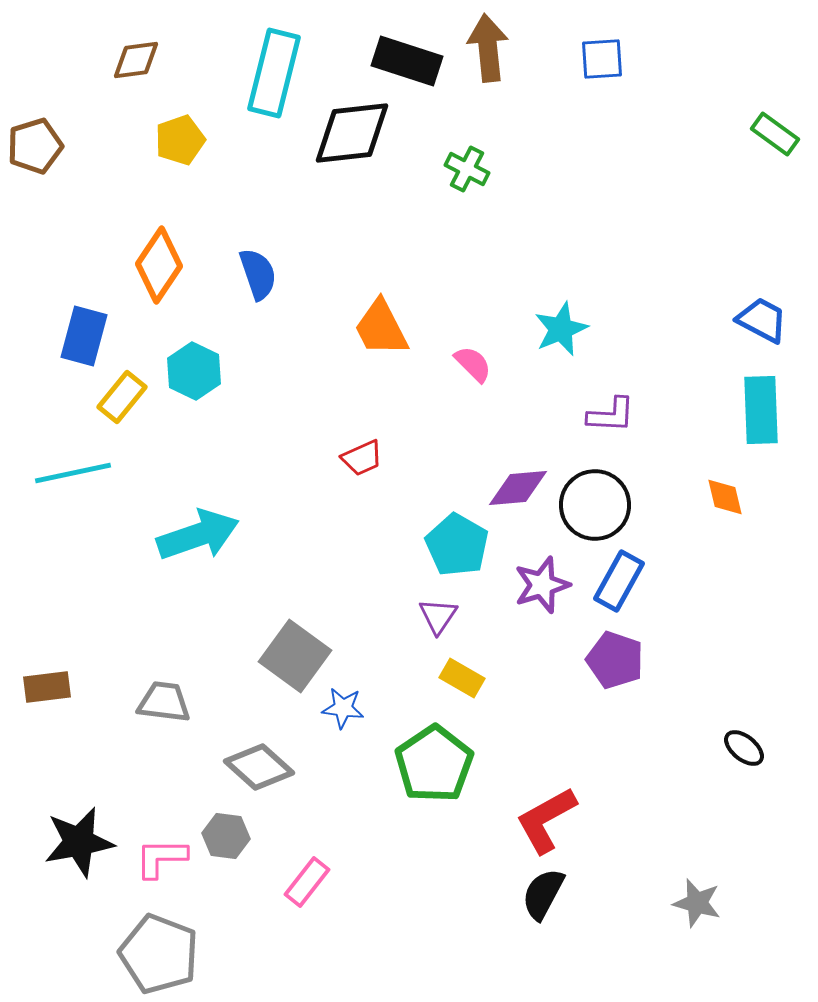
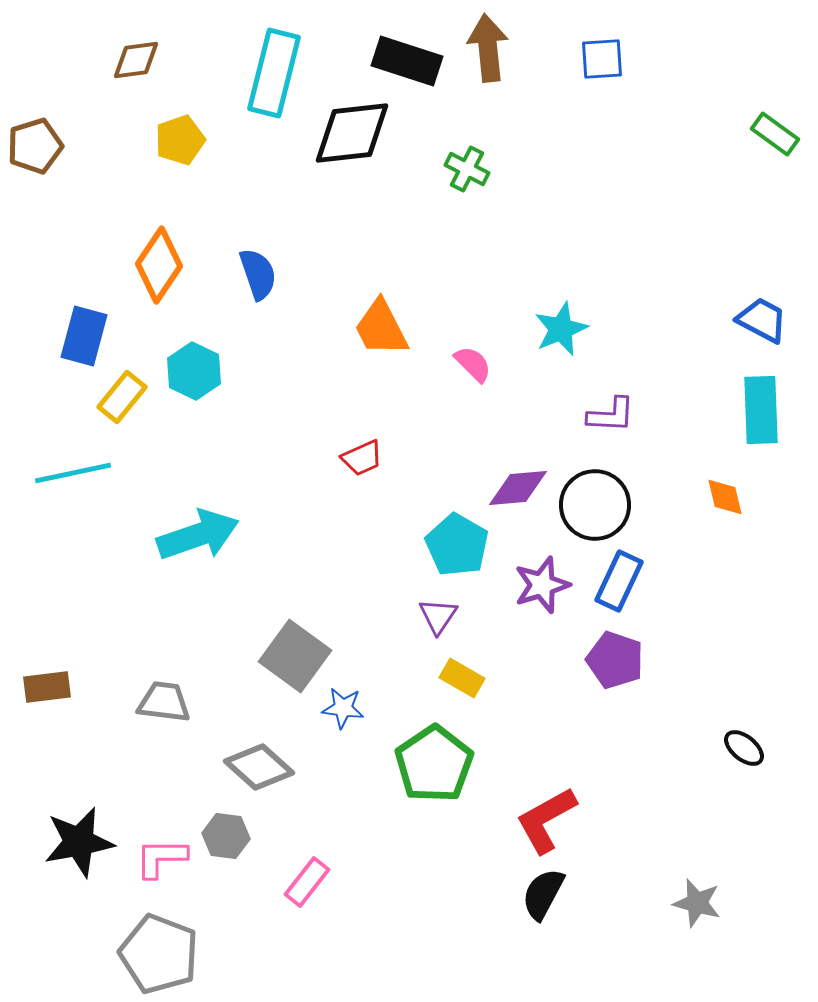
blue rectangle at (619, 581): rotated 4 degrees counterclockwise
